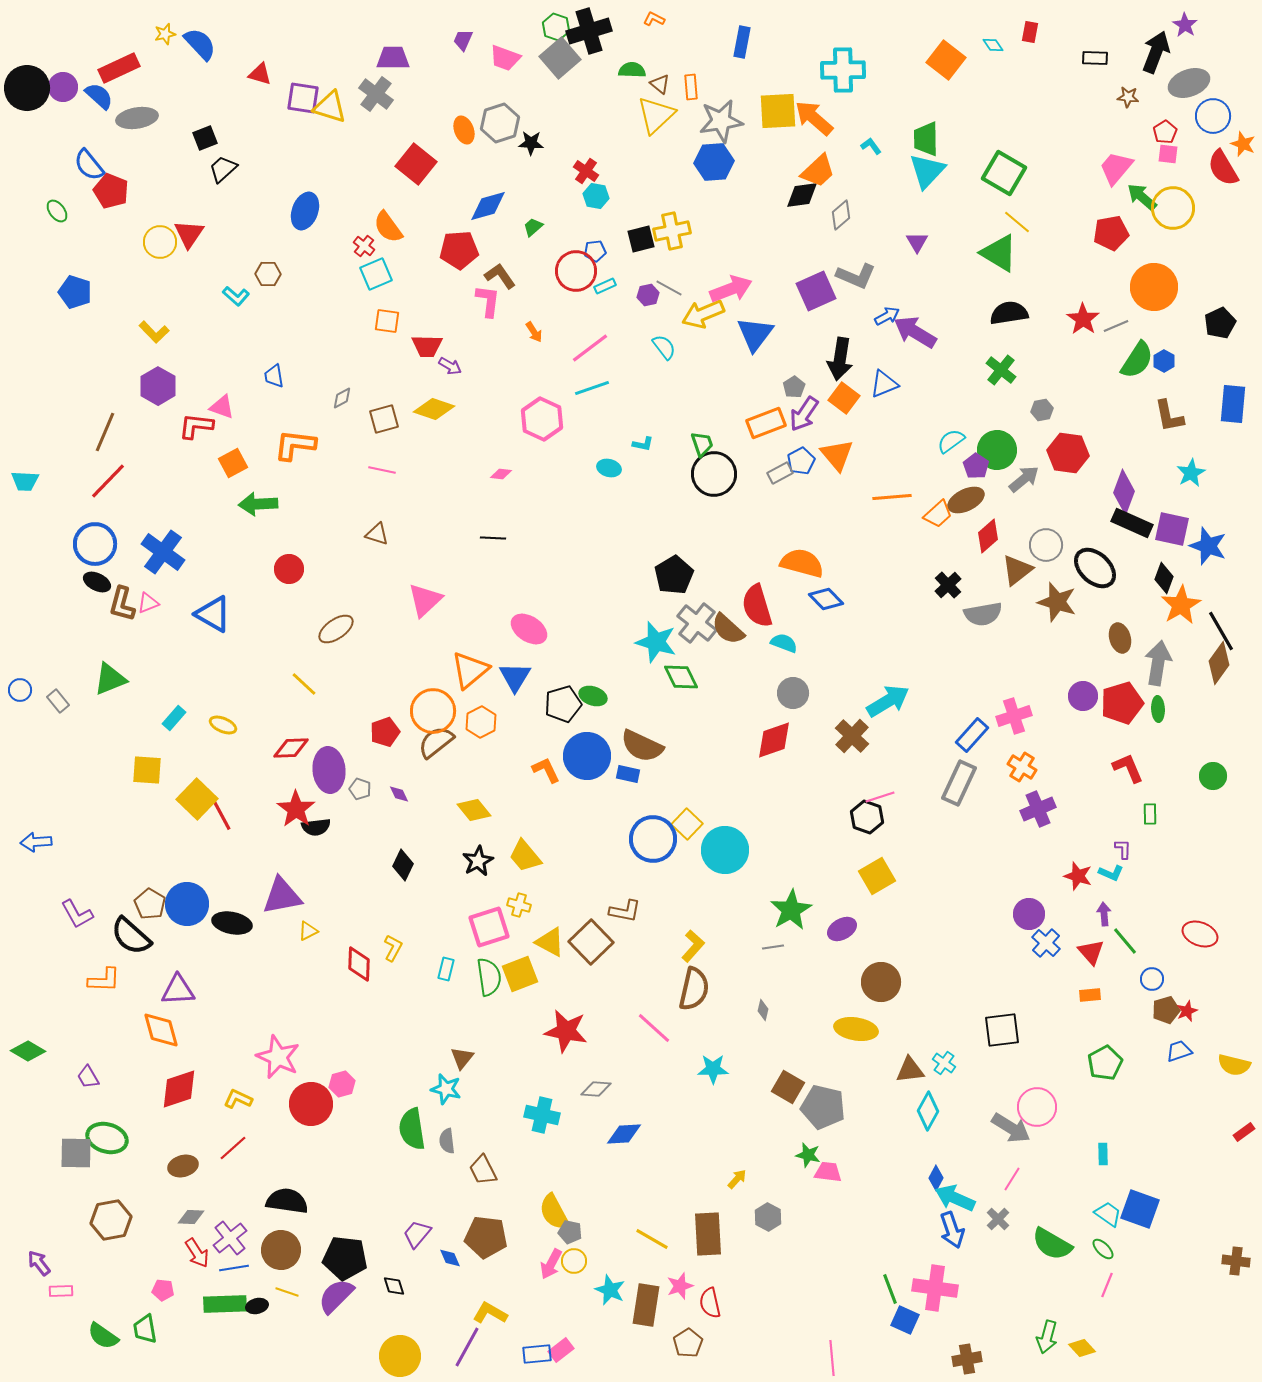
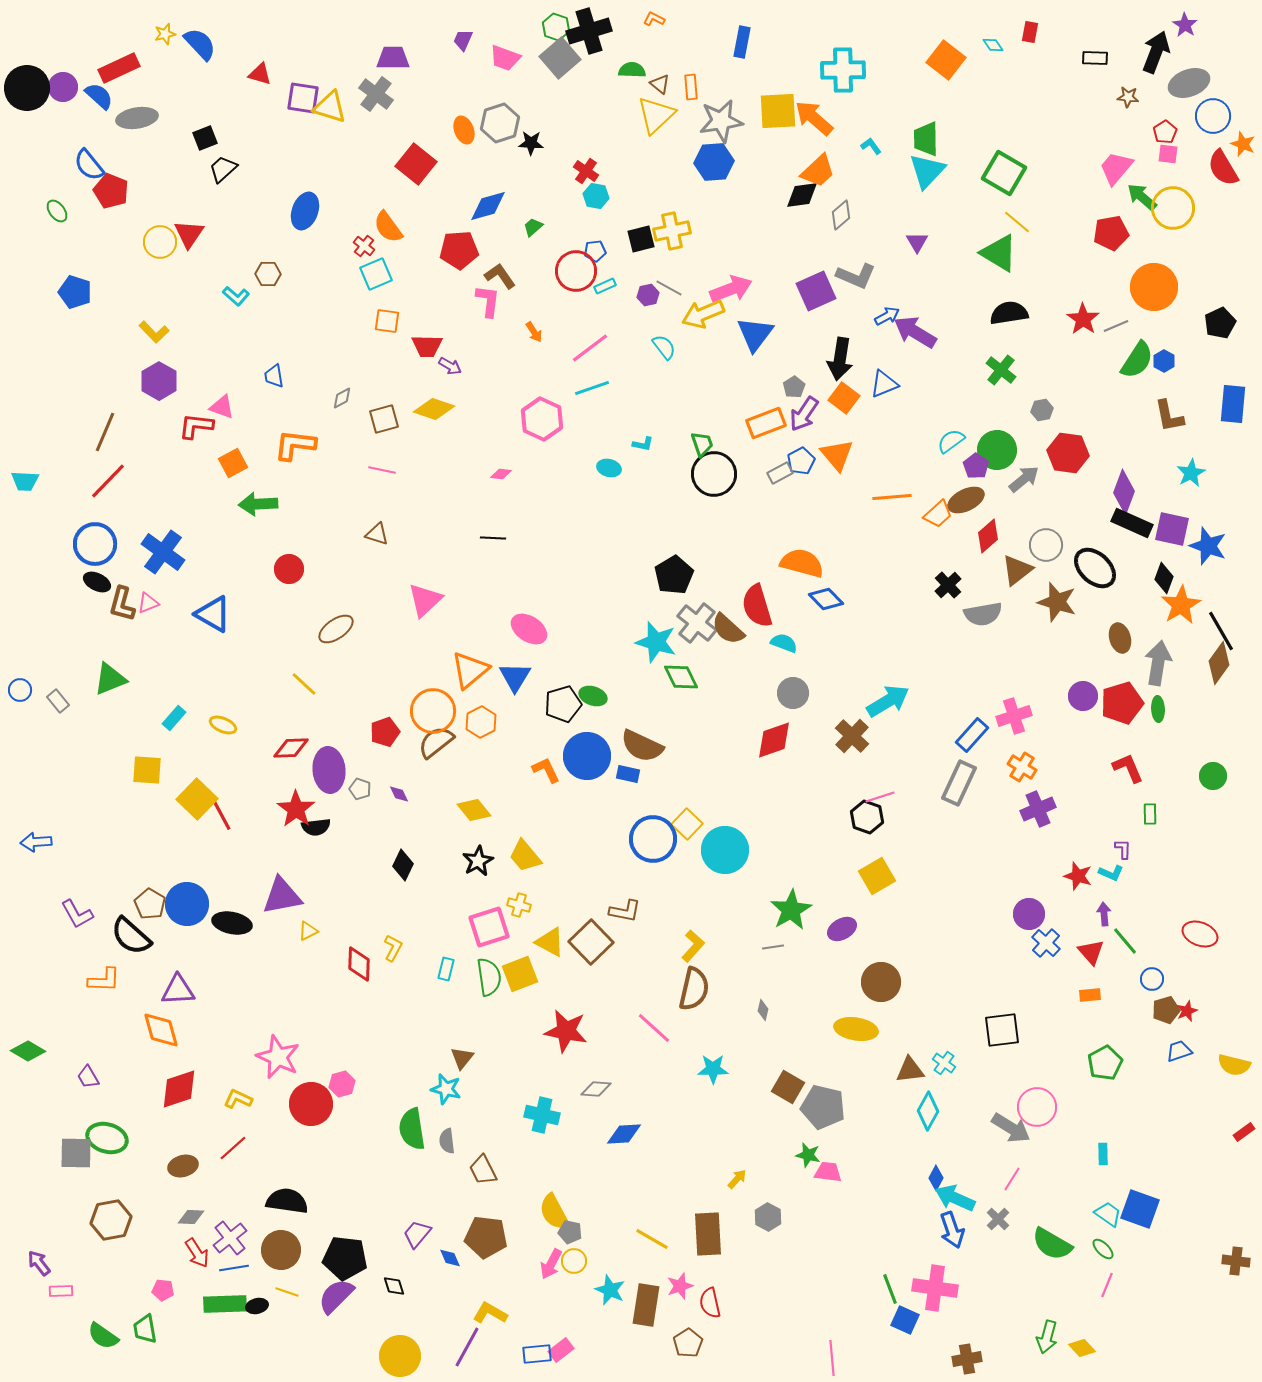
purple hexagon at (158, 386): moved 1 px right, 5 px up
